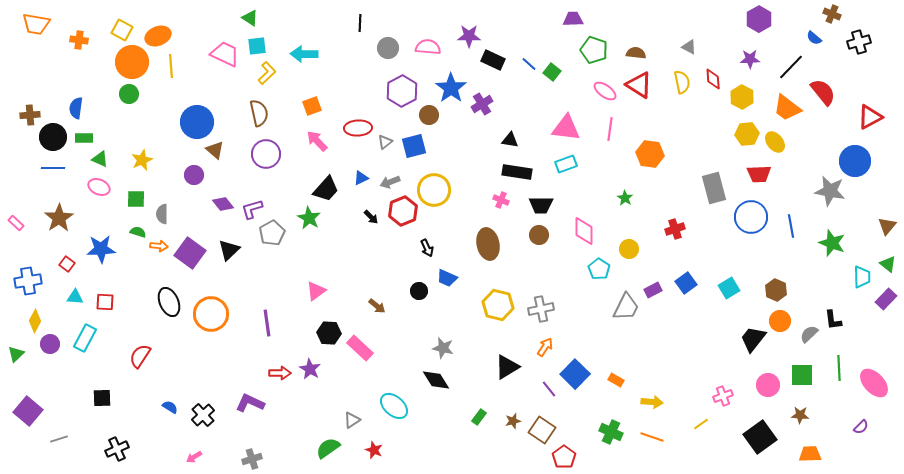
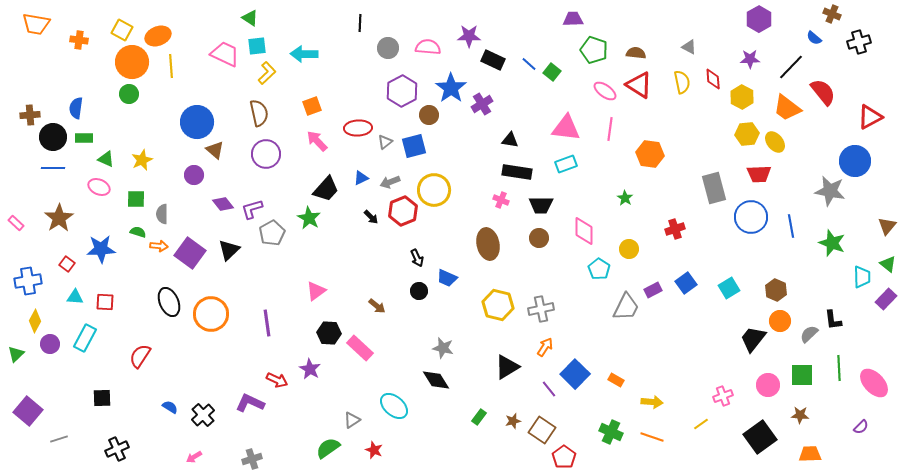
green triangle at (100, 159): moved 6 px right
brown circle at (539, 235): moved 3 px down
black arrow at (427, 248): moved 10 px left, 10 px down
red arrow at (280, 373): moved 3 px left, 7 px down; rotated 25 degrees clockwise
